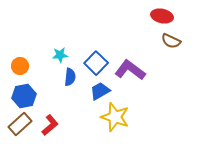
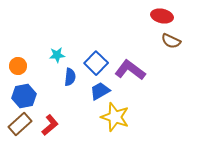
cyan star: moved 3 px left
orange circle: moved 2 px left
